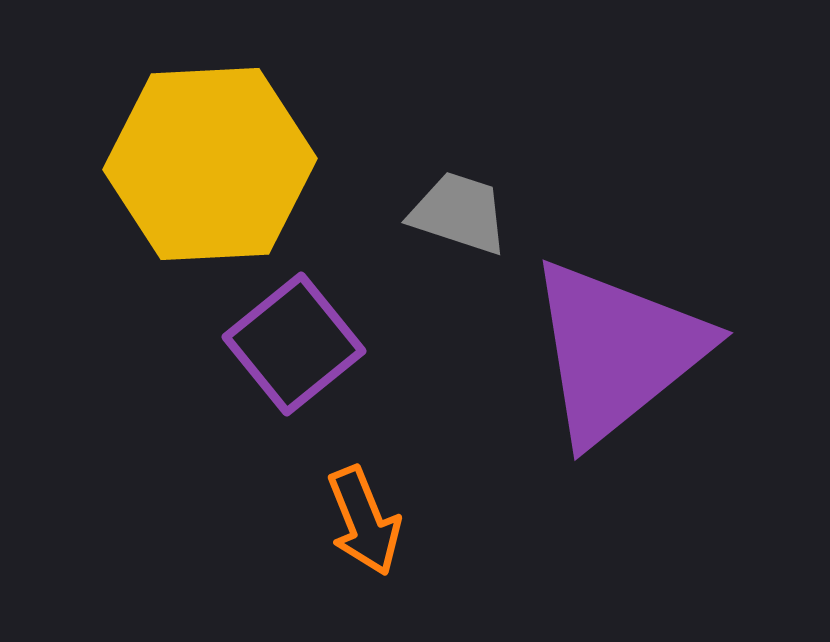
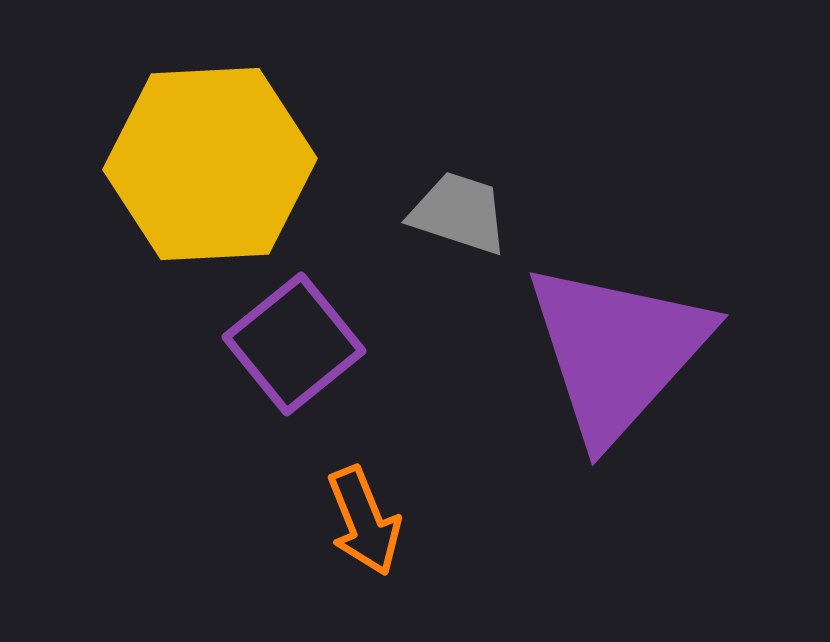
purple triangle: rotated 9 degrees counterclockwise
